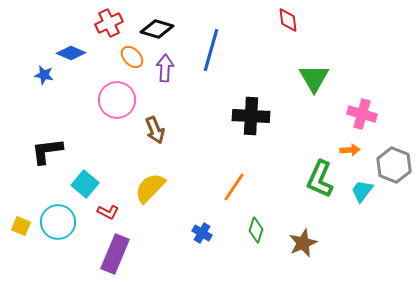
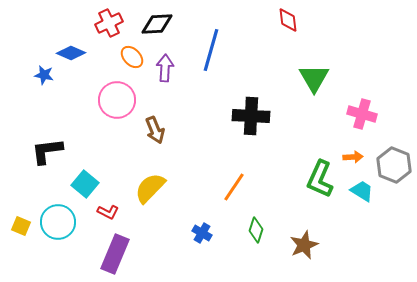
black diamond: moved 5 px up; rotated 20 degrees counterclockwise
orange arrow: moved 3 px right, 7 px down
cyan trapezoid: rotated 85 degrees clockwise
brown star: moved 1 px right, 2 px down
